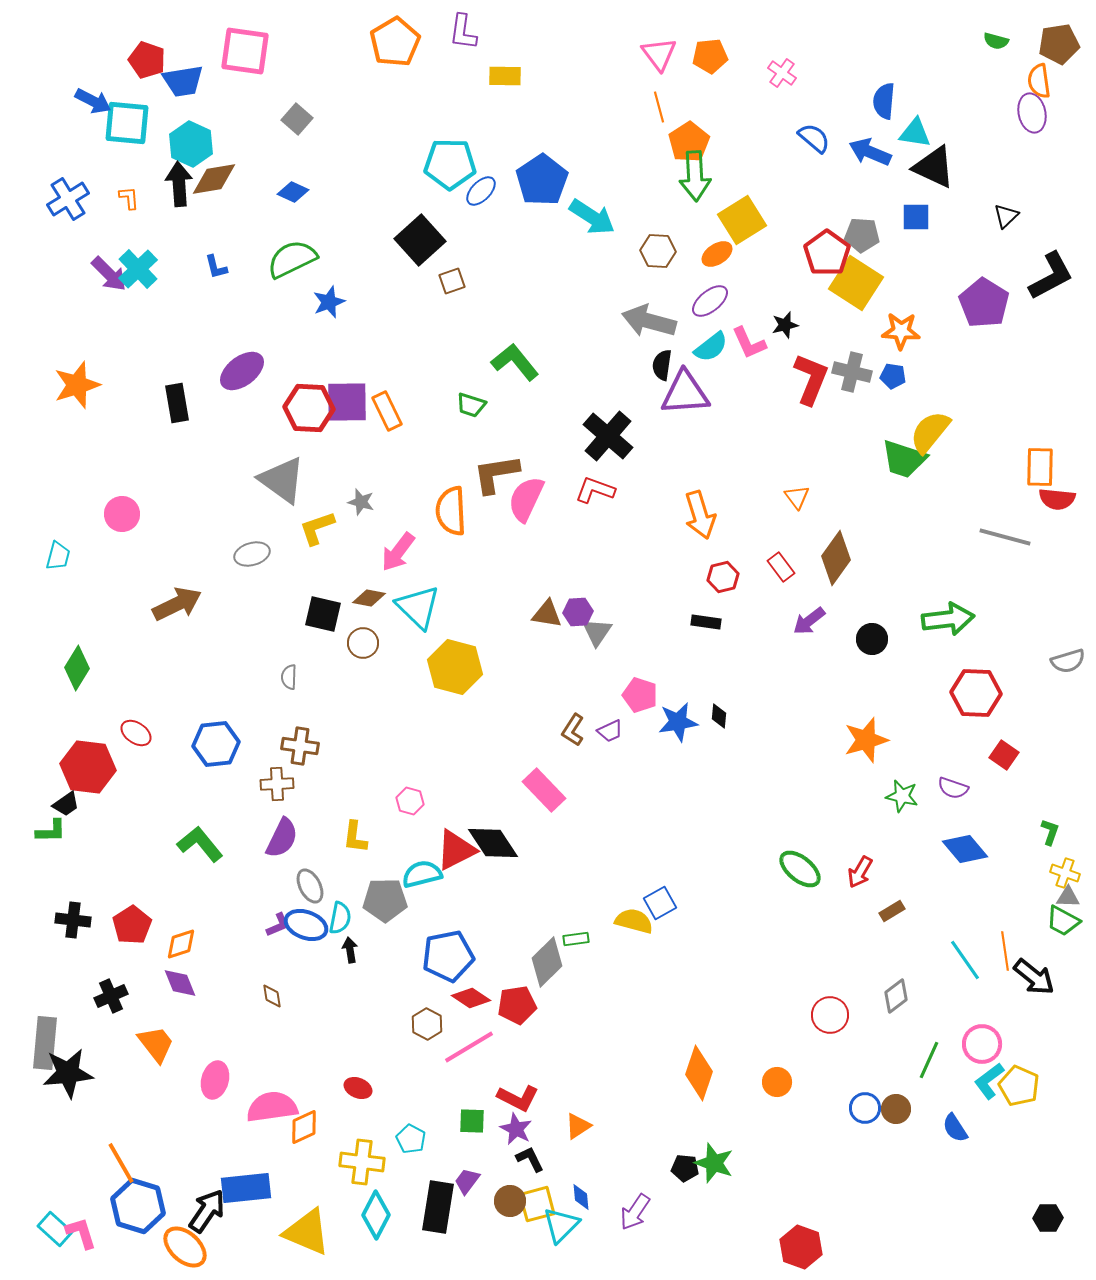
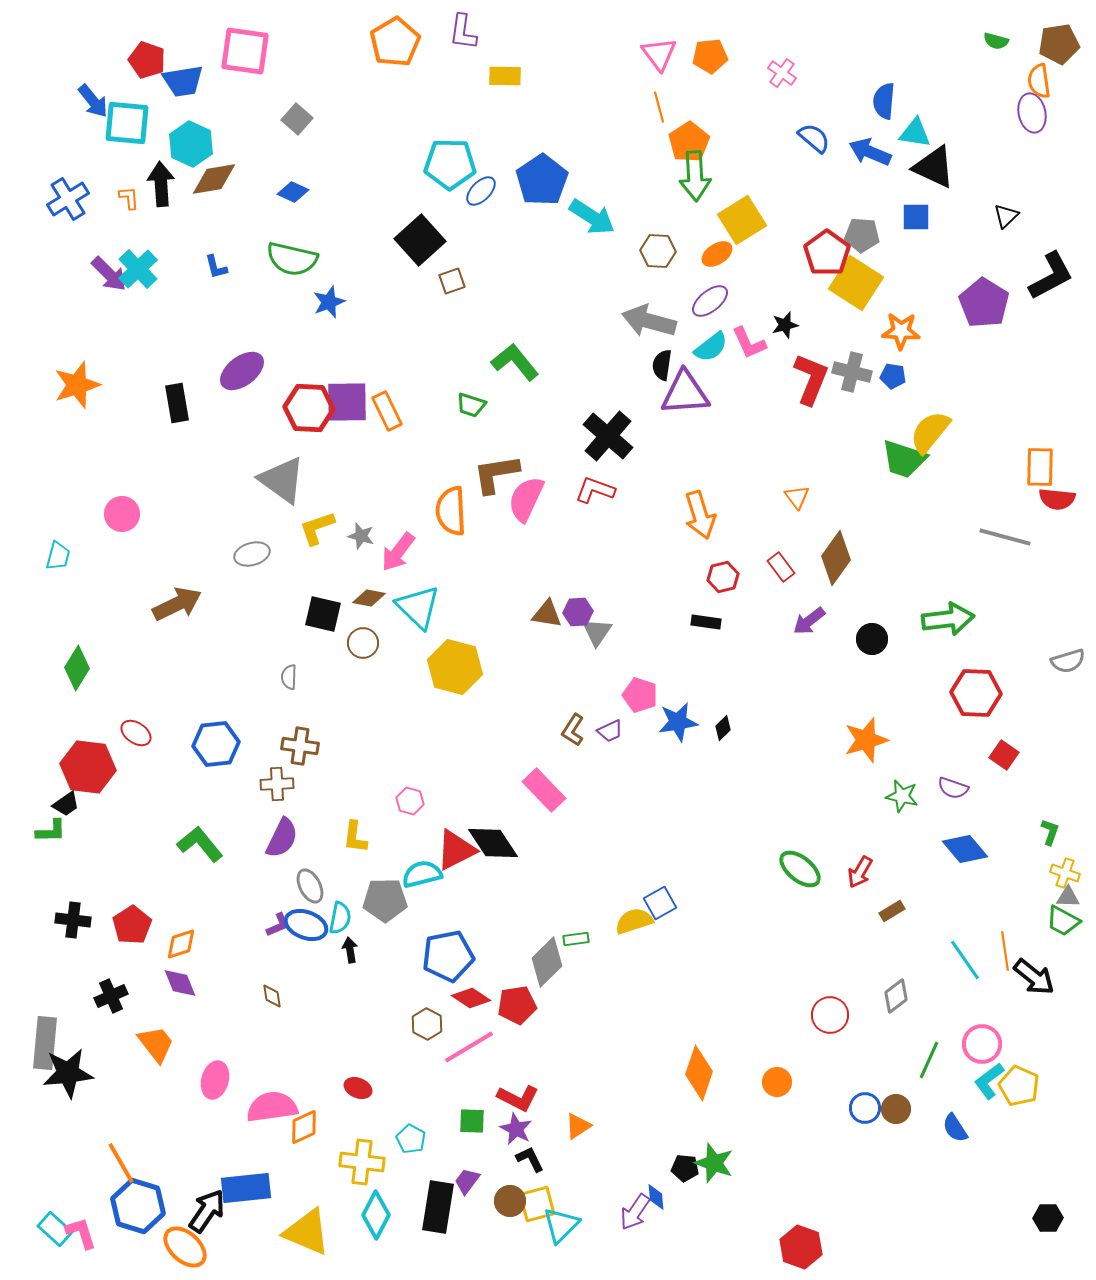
blue arrow at (93, 101): rotated 24 degrees clockwise
black arrow at (179, 184): moved 18 px left
green semicircle at (292, 259): rotated 141 degrees counterclockwise
gray star at (361, 502): moved 34 px down
black diamond at (719, 716): moved 4 px right, 12 px down; rotated 40 degrees clockwise
yellow semicircle at (634, 921): rotated 33 degrees counterclockwise
blue diamond at (581, 1197): moved 75 px right
